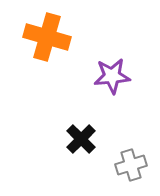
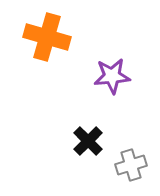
black cross: moved 7 px right, 2 px down
